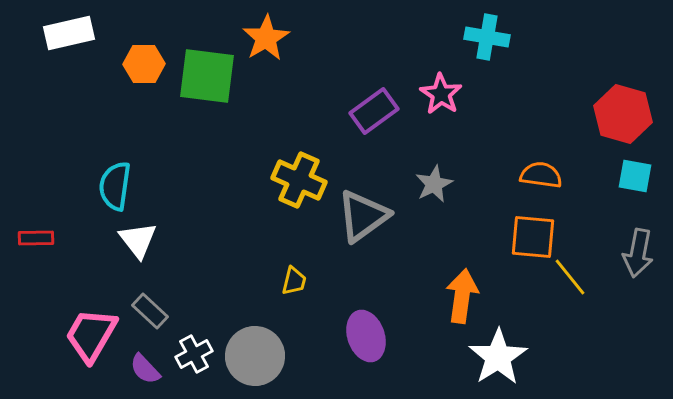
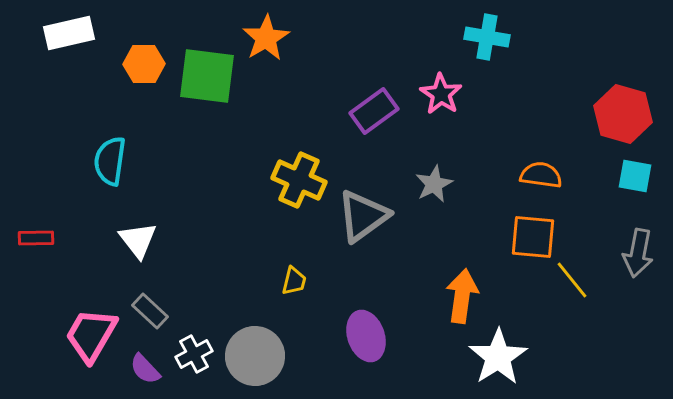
cyan semicircle: moved 5 px left, 25 px up
yellow line: moved 2 px right, 3 px down
